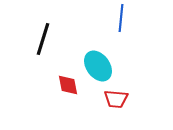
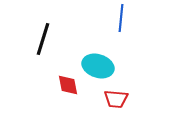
cyan ellipse: rotated 36 degrees counterclockwise
